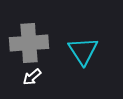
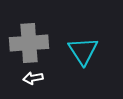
white arrow: moved 1 px right, 1 px down; rotated 30 degrees clockwise
